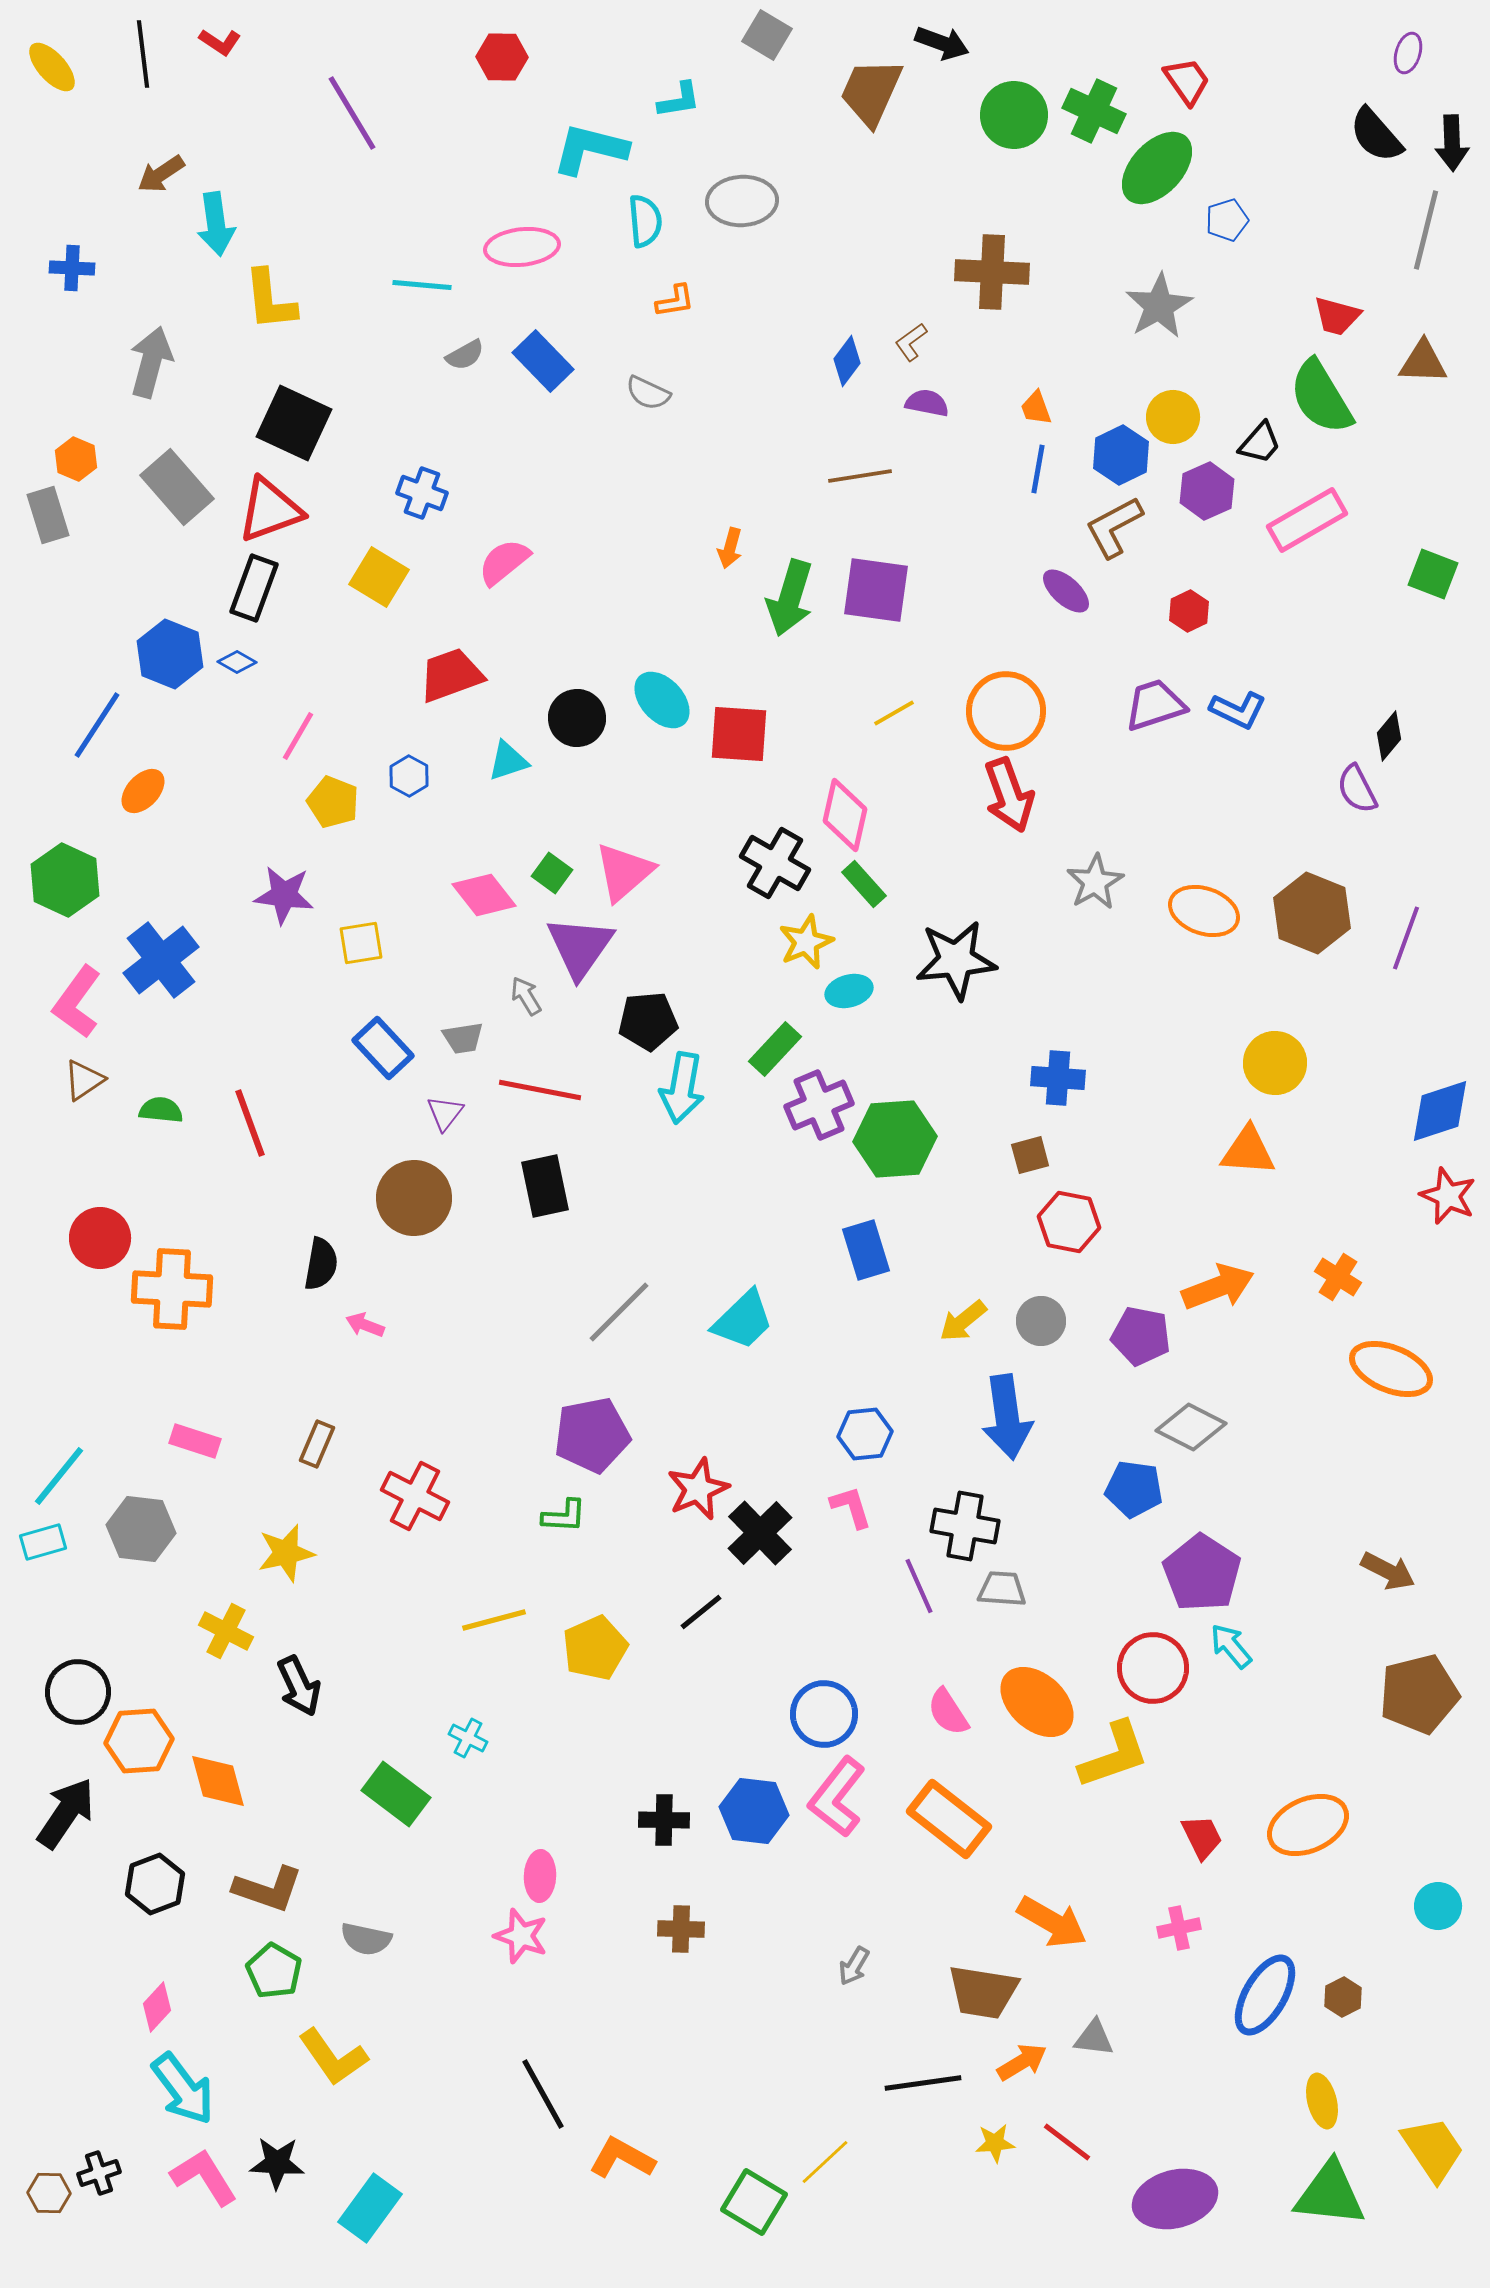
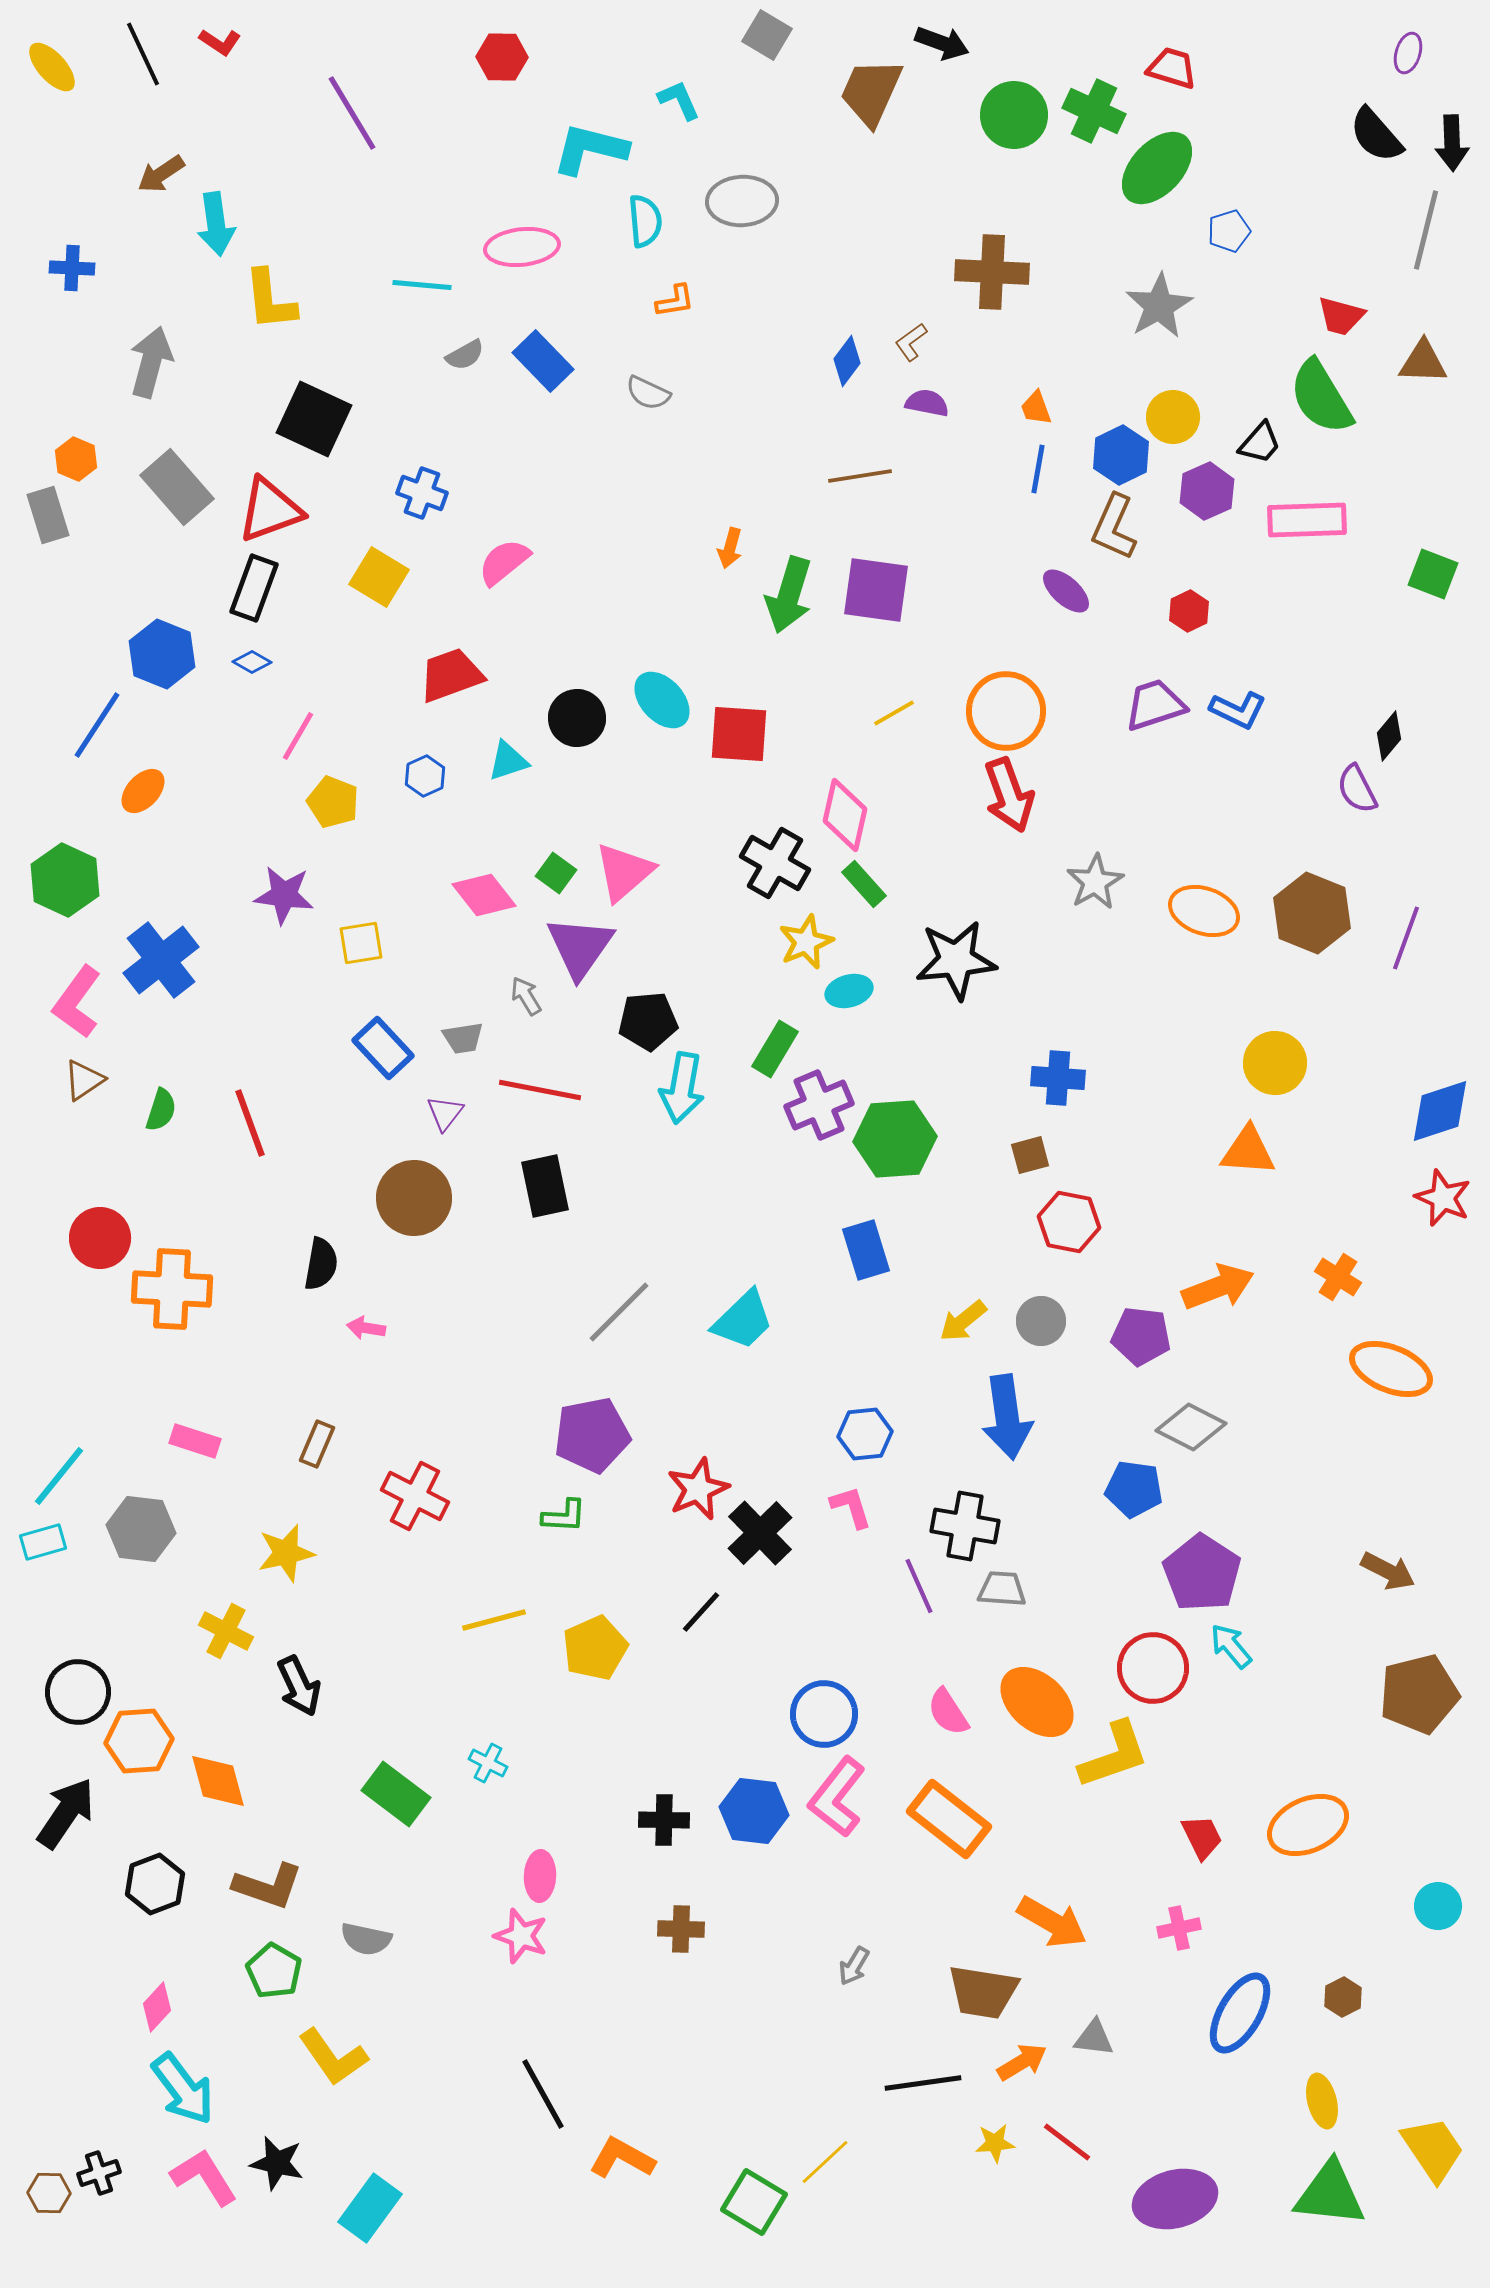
black line at (143, 54): rotated 18 degrees counterclockwise
red trapezoid at (1187, 81): moved 15 px left, 13 px up; rotated 38 degrees counterclockwise
cyan L-shape at (679, 100): rotated 105 degrees counterclockwise
blue pentagon at (1227, 220): moved 2 px right, 11 px down
red trapezoid at (1337, 316): moved 4 px right
black square at (294, 423): moved 20 px right, 4 px up
pink rectangle at (1307, 520): rotated 28 degrees clockwise
brown L-shape at (1114, 527): rotated 38 degrees counterclockwise
green arrow at (790, 598): moved 1 px left, 3 px up
blue hexagon at (170, 654): moved 8 px left
blue diamond at (237, 662): moved 15 px right
blue hexagon at (409, 776): moved 16 px right; rotated 6 degrees clockwise
green square at (552, 873): moved 4 px right
green rectangle at (775, 1049): rotated 12 degrees counterclockwise
green semicircle at (161, 1110): rotated 102 degrees clockwise
red star at (1448, 1196): moved 5 px left, 2 px down
pink arrow at (365, 1325): moved 1 px right, 3 px down; rotated 12 degrees counterclockwise
purple pentagon at (1141, 1336): rotated 4 degrees counterclockwise
black line at (701, 1612): rotated 9 degrees counterclockwise
cyan cross at (468, 1738): moved 20 px right, 25 px down
brown L-shape at (268, 1889): moved 3 px up
blue ellipse at (1265, 1995): moved 25 px left, 18 px down
black star at (277, 2163): rotated 10 degrees clockwise
